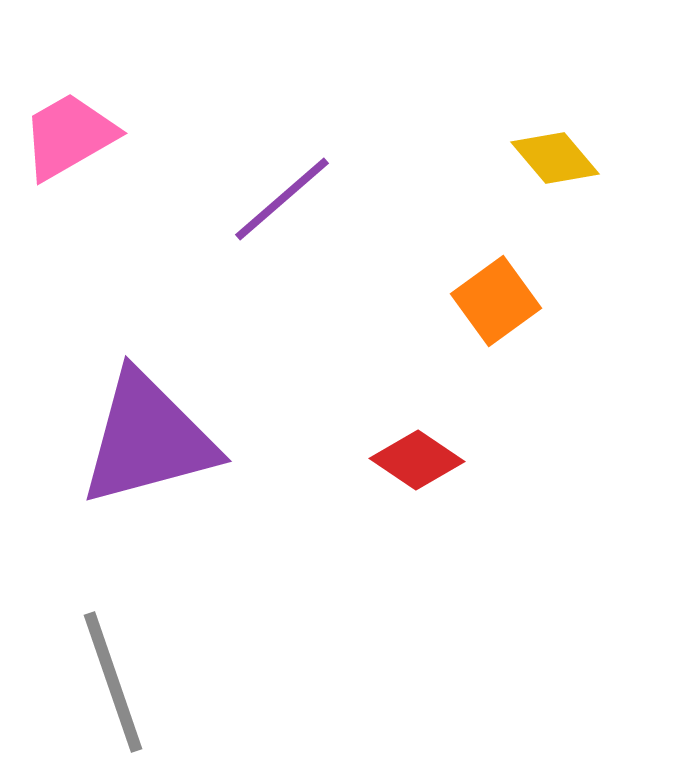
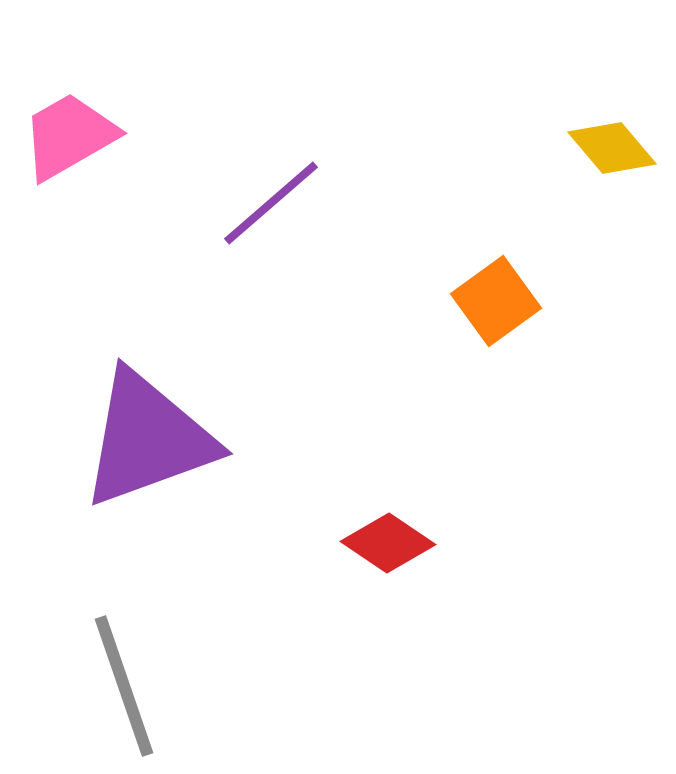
yellow diamond: moved 57 px right, 10 px up
purple line: moved 11 px left, 4 px down
purple triangle: rotated 5 degrees counterclockwise
red diamond: moved 29 px left, 83 px down
gray line: moved 11 px right, 4 px down
